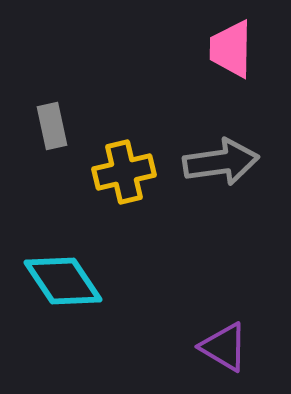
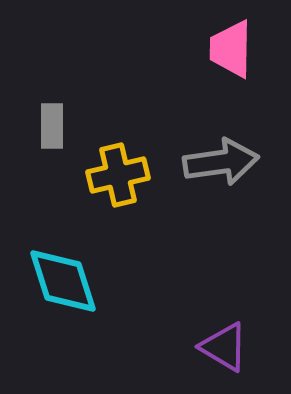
gray rectangle: rotated 12 degrees clockwise
yellow cross: moved 6 px left, 3 px down
cyan diamond: rotated 16 degrees clockwise
